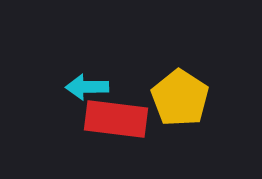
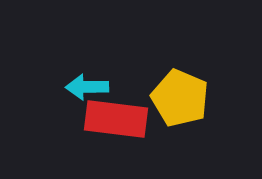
yellow pentagon: rotated 10 degrees counterclockwise
